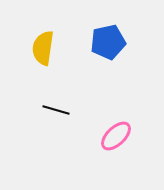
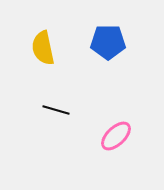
blue pentagon: rotated 12 degrees clockwise
yellow semicircle: rotated 20 degrees counterclockwise
